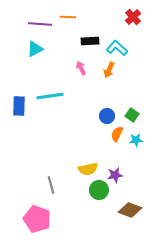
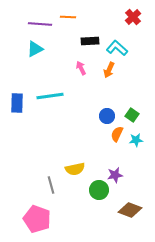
blue rectangle: moved 2 px left, 3 px up
yellow semicircle: moved 13 px left
